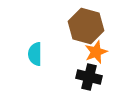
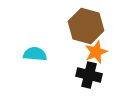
cyan semicircle: rotated 95 degrees clockwise
black cross: moved 2 px up
